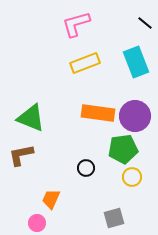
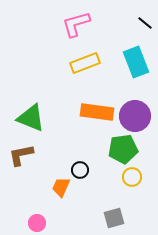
orange rectangle: moved 1 px left, 1 px up
black circle: moved 6 px left, 2 px down
orange trapezoid: moved 10 px right, 12 px up
